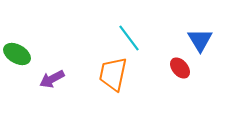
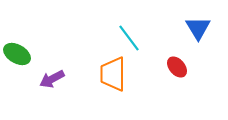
blue triangle: moved 2 px left, 12 px up
red ellipse: moved 3 px left, 1 px up
orange trapezoid: rotated 12 degrees counterclockwise
